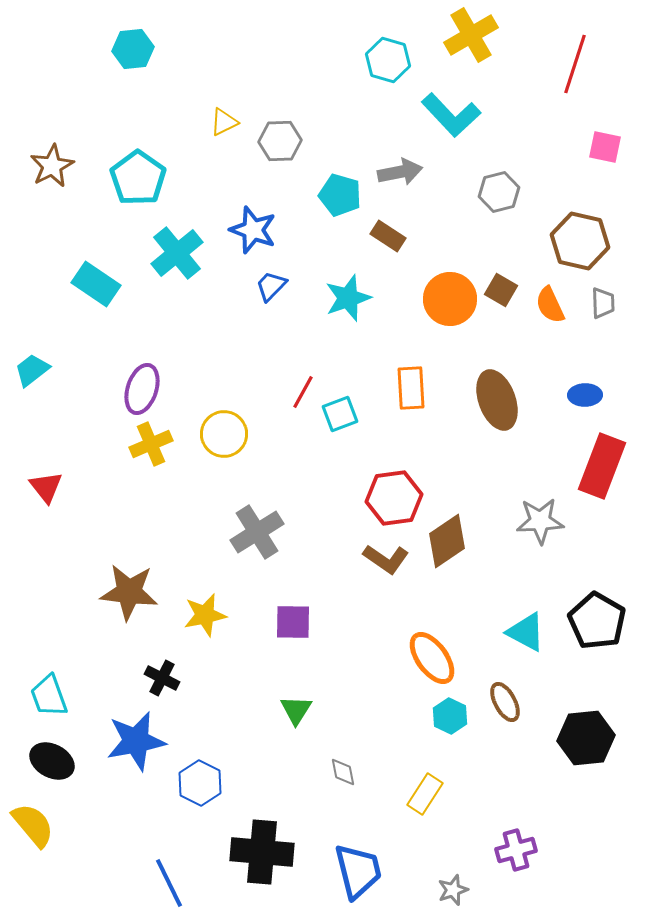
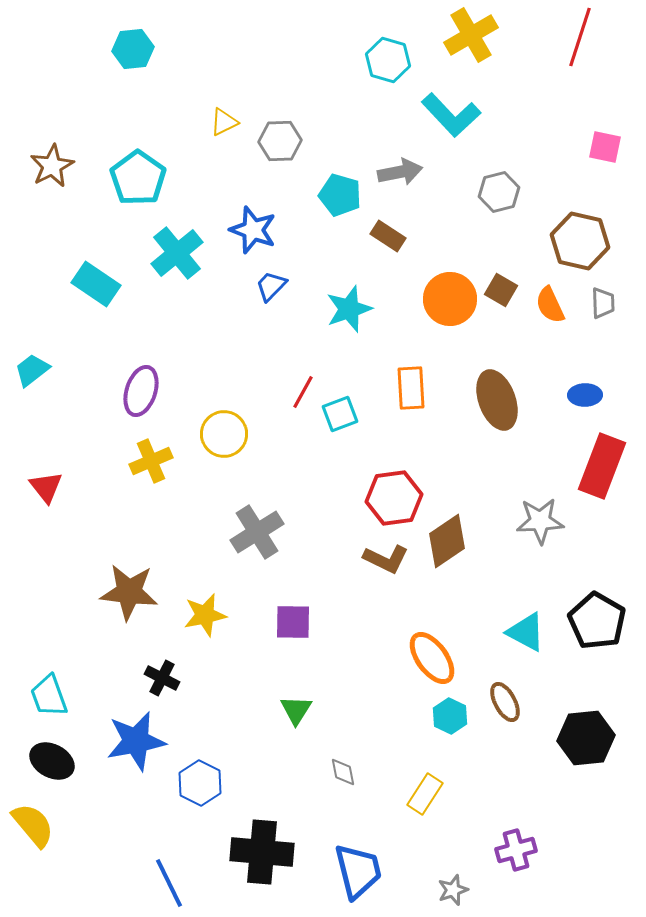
red line at (575, 64): moved 5 px right, 27 px up
cyan star at (348, 298): moved 1 px right, 11 px down
purple ellipse at (142, 389): moved 1 px left, 2 px down
yellow cross at (151, 444): moved 17 px down
brown L-shape at (386, 559): rotated 9 degrees counterclockwise
